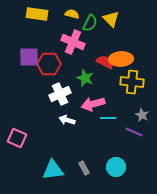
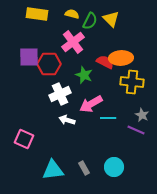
green semicircle: moved 2 px up
pink cross: rotated 30 degrees clockwise
orange ellipse: moved 1 px up
green star: moved 1 px left, 3 px up
pink arrow: moved 2 px left; rotated 15 degrees counterclockwise
purple line: moved 2 px right, 2 px up
pink square: moved 7 px right, 1 px down
cyan circle: moved 2 px left
